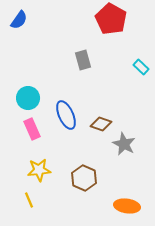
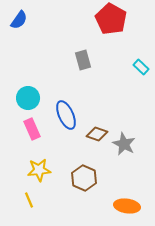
brown diamond: moved 4 px left, 10 px down
